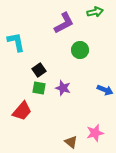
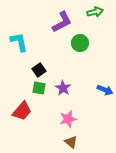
purple L-shape: moved 2 px left, 1 px up
cyan L-shape: moved 3 px right
green circle: moved 7 px up
purple star: rotated 14 degrees clockwise
pink star: moved 27 px left, 14 px up
